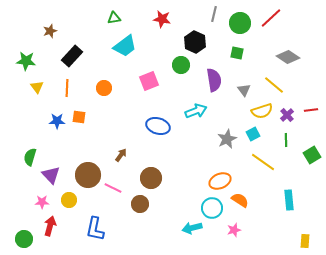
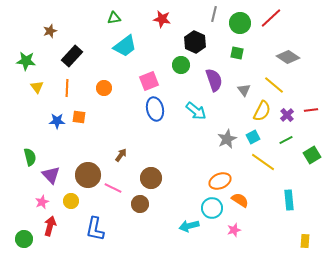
purple semicircle at (214, 80): rotated 10 degrees counterclockwise
cyan arrow at (196, 111): rotated 60 degrees clockwise
yellow semicircle at (262, 111): rotated 45 degrees counterclockwise
blue ellipse at (158, 126): moved 3 px left, 17 px up; rotated 60 degrees clockwise
cyan square at (253, 134): moved 3 px down
green line at (286, 140): rotated 64 degrees clockwise
green semicircle at (30, 157): rotated 150 degrees clockwise
yellow circle at (69, 200): moved 2 px right, 1 px down
pink star at (42, 202): rotated 24 degrees counterclockwise
cyan arrow at (192, 228): moved 3 px left, 2 px up
